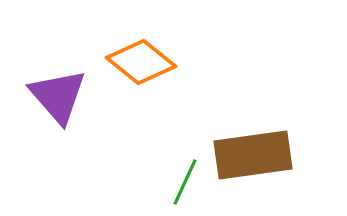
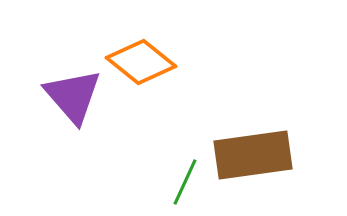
purple triangle: moved 15 px right
